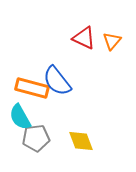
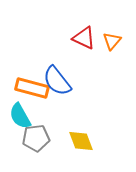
cyan semicircle: moved 1 px up
